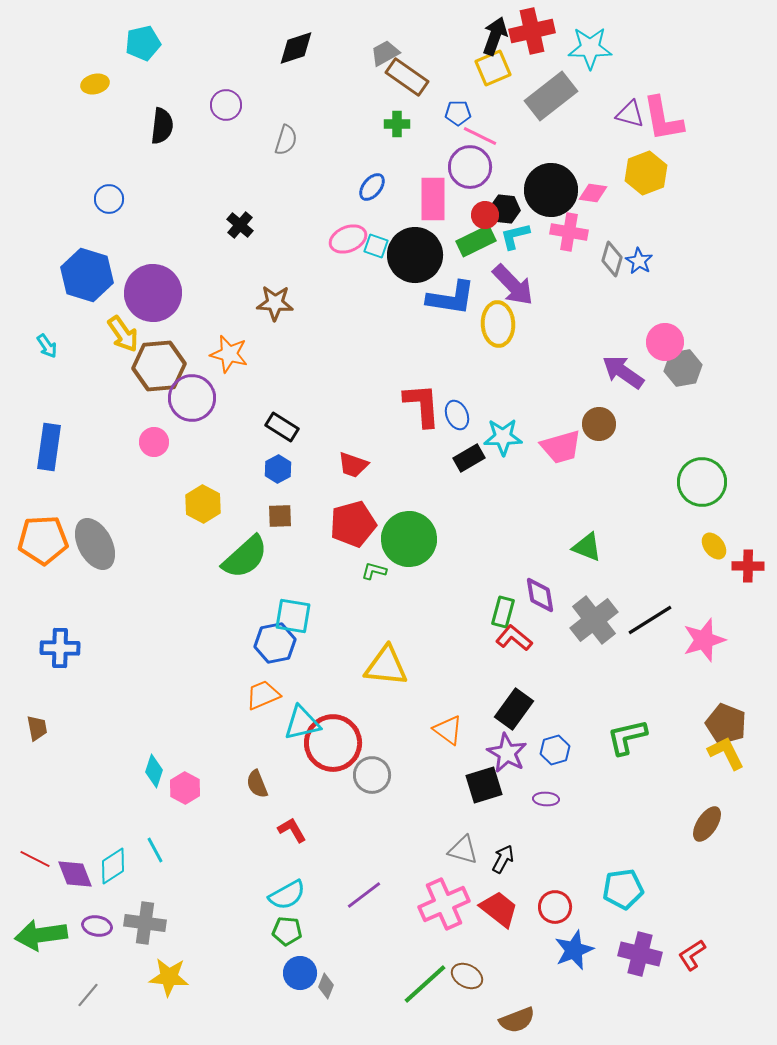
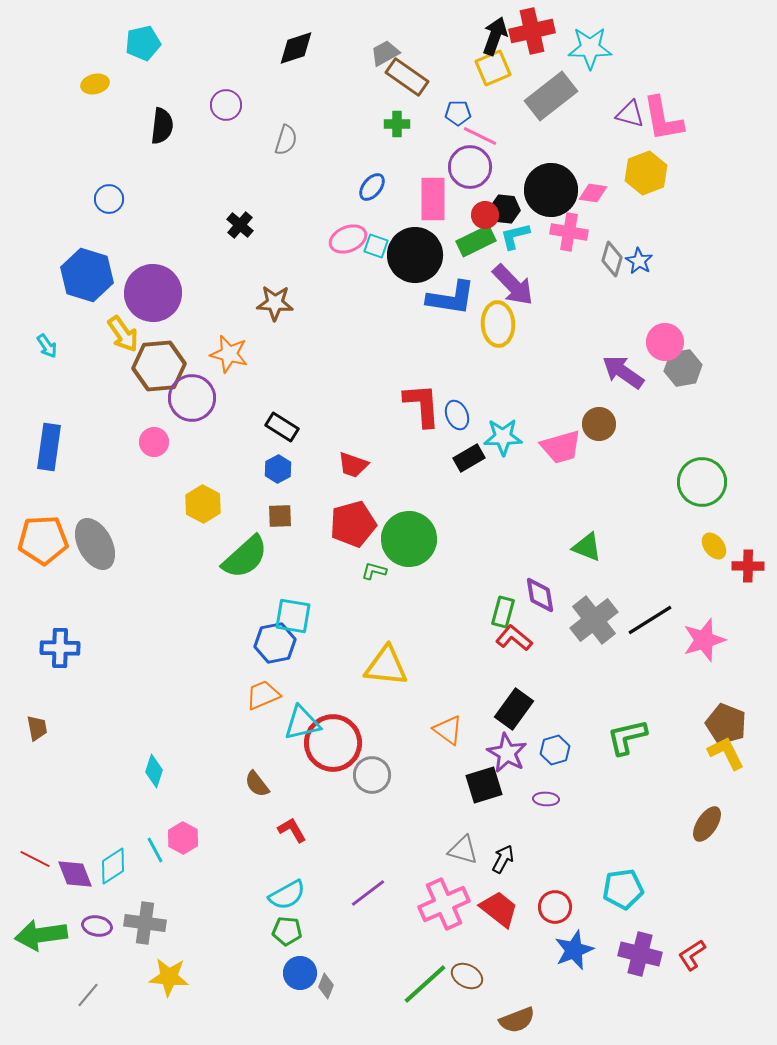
brown semicircle at (257, 784): rotated 16 degrees counterclockwise
pink hexagon at (185, 788): moved 2 px left, 50 px down
purple line at (364, 895): moved 4 px right, 2 px up
